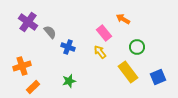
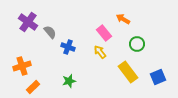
green circle: moved 3 px up
